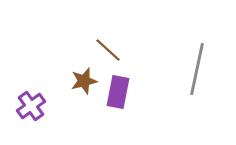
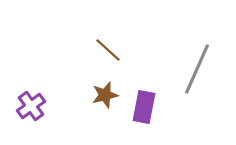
gray line: rotated 12 degrees clockwise
brown star: moved 21 px right, 14 px down
purple rectangle: moved 26 px right, 15 px down
